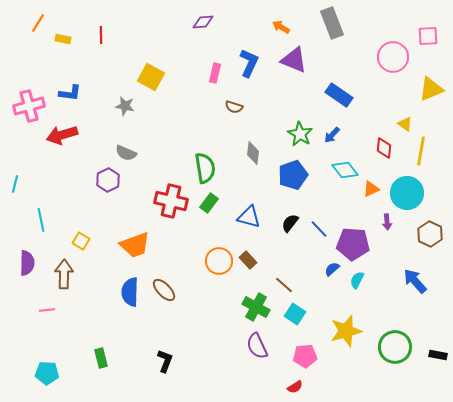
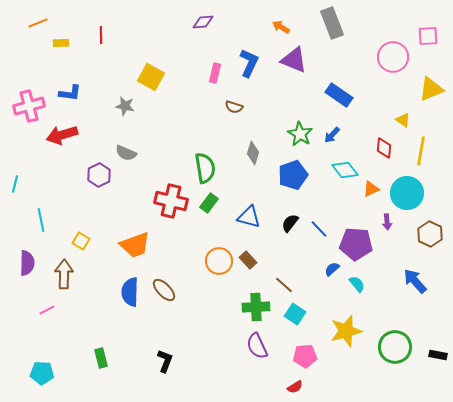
orange line at (38, 23): rotated 36 degrees clockwise
yellow rectangle at (63, 39): moved 2 px left, 4 px down; rotated 14 degrees counterclockwise
yellow triangle at (405, 124): moved 2 px left, 4 px up
gray diamond at (253, 153): rotated 10 degrees clockwise
purple hexagon at (108, 180): moved 9 px left, 5 px up
purple pentagon at (353, 244): moved 3 px right
cyan semicircle at (357, 280): moved 4 px down; rotated 114 degrees clockwise
green cross at (256, 307): rotated 32 degrees counterclockwise
pink line at (47, 310): rotated 21 degrees counterclockwise
cyan pentagon at (47, 373): moved 5 px left
